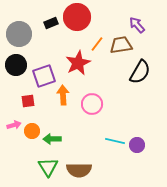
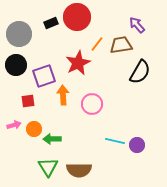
orange circle: moved 2 px right, 2 px up
